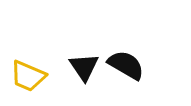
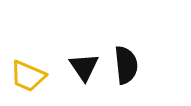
black semicircle: rotated 54 degrees clockwise
